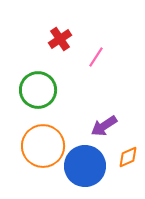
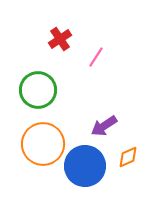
orange circle: moved 2 px up
